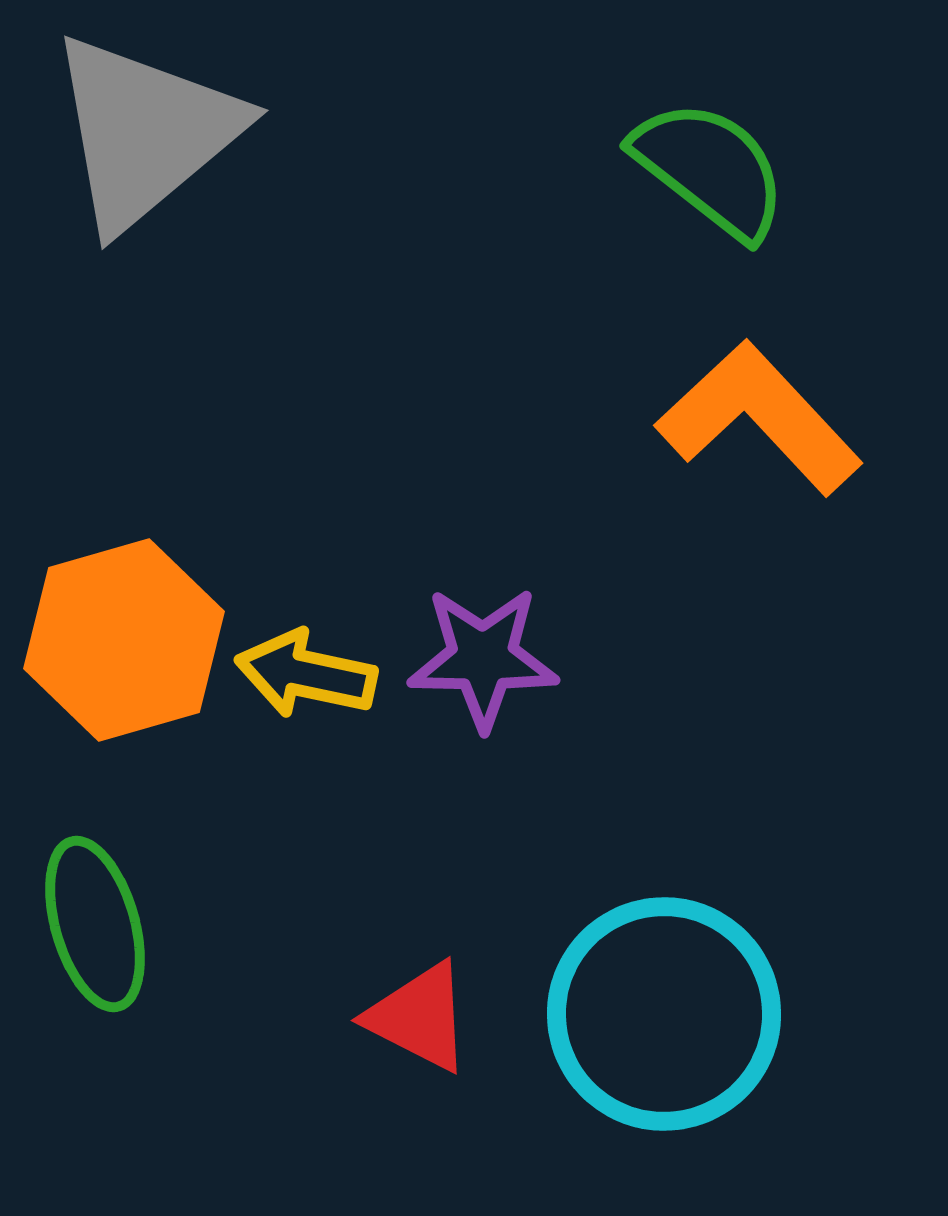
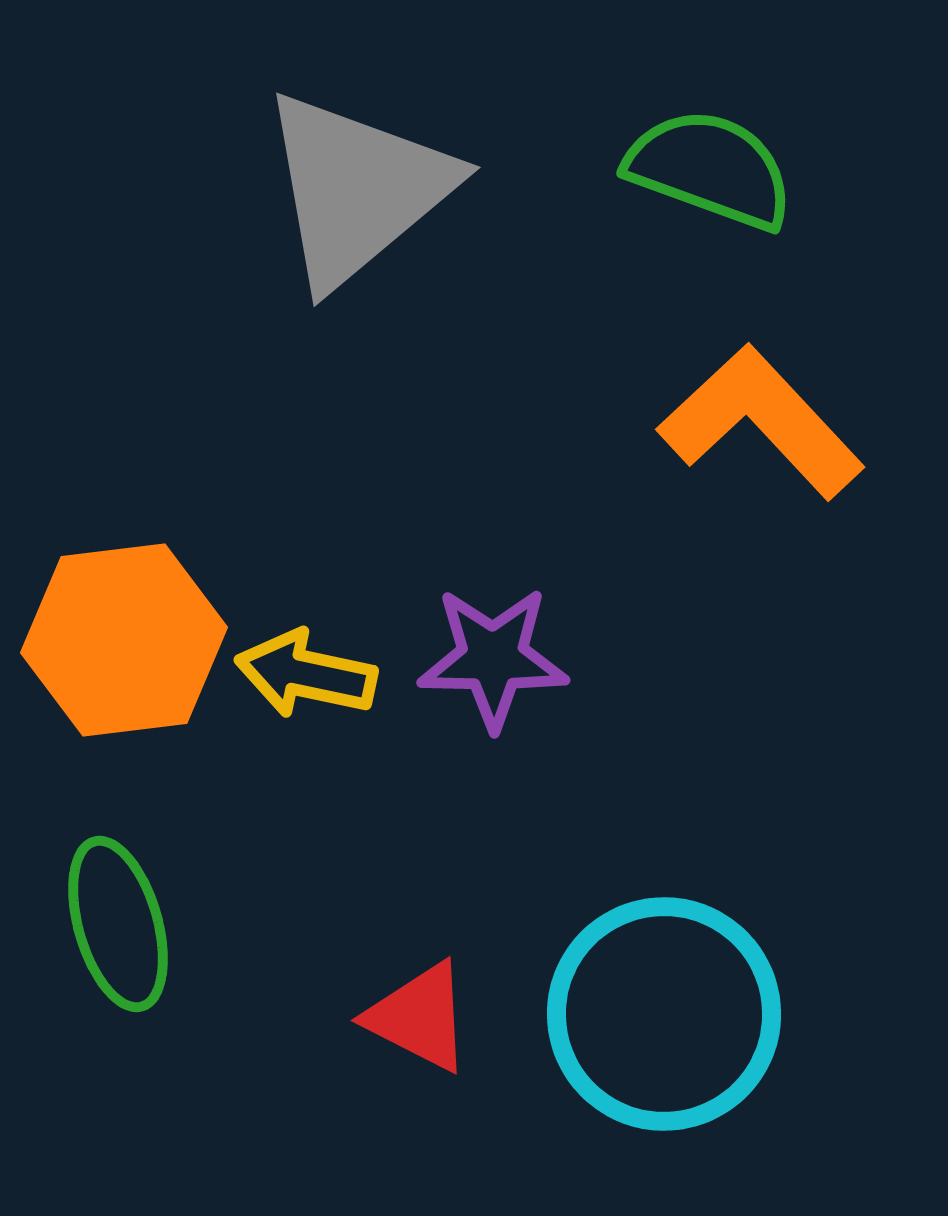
gray triangle: moved 212 px right, 57 px down
green semicircle: rotated 18 degrees counterclockwise
orange L-shape: moved 2 px right, 4 px down
orange hexagon: rotated 9 degrees clockwise
purple star: moved 10 px right
green ellipse: moved 23 px right
